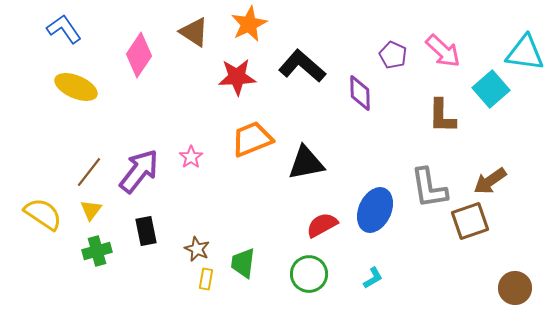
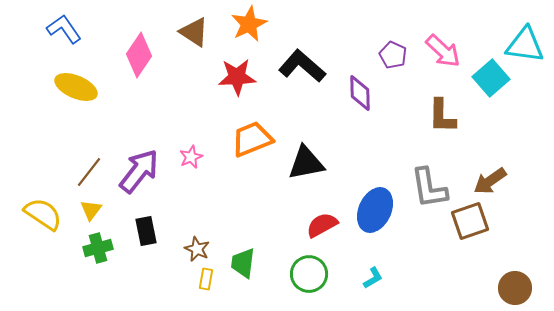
cyan triangle: moved 8 px up
cyan square: moved 11 px up
pink star: rotated 10 degrees clockwise
green cross: moved 1 px right, 3 px up
